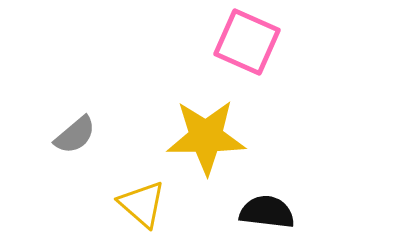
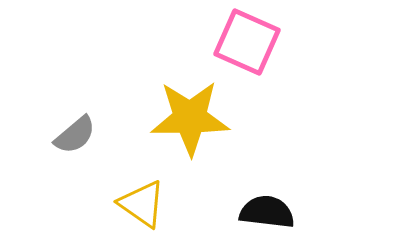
yellow star: moved 16 px left, 19 px up
yellow triangle: rotated 6 degrees counterclockwise
